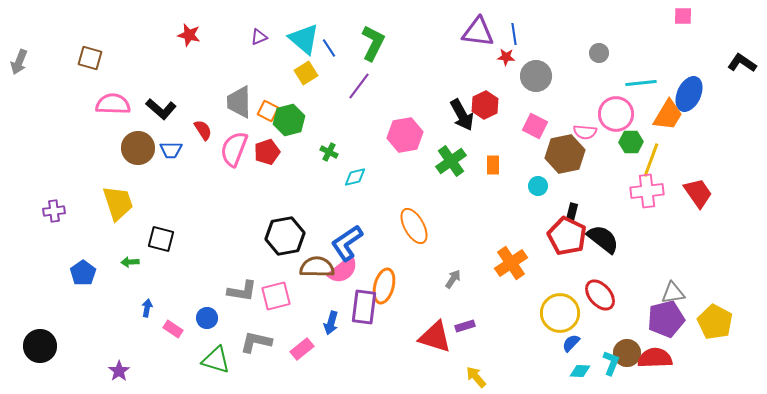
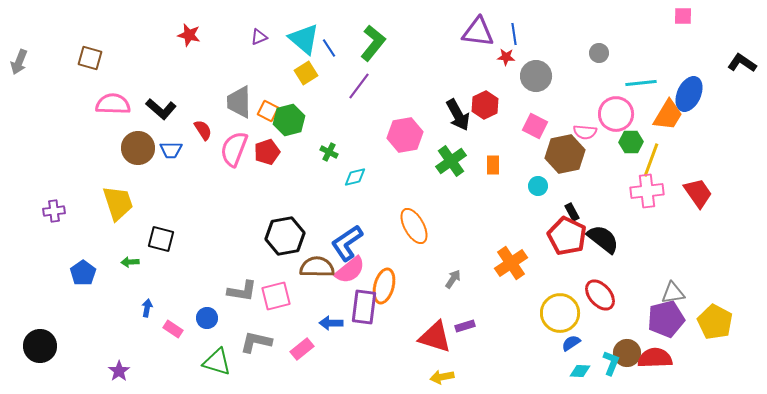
green L-shape at (373, 43): rotated 12 degrees clockwise
black arrow at (462, 115): moved 4 px left
black rectangle at (572, 212): rotated 42 degrees counterclockwise
pink semicircle at (343, 270): moved 7 px right
blue arrow at (331, 323): rotated 75 degrees clockwise
blue semicircle at (571, 343): rotated 12 degrees clockwise
green triangle at (216, 360): moved 1 px right, 2 px down
yellow arrow at (476, 377): moved 34 px left; rotated 60 degrees counterclockwise
